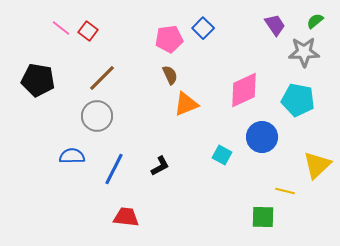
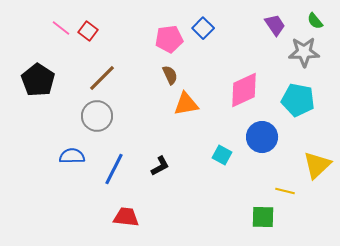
green semicircle: rotated 90 degrees counterclockwise
black pentagon: rotated 24 degrees clockwise
orange triangle: rotated 12 degrees clockwise
